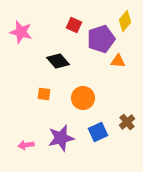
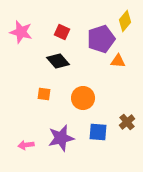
red square: moved 12 px left, 7 px down
blue square: rotated 30 degrees clockwise
